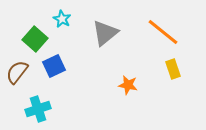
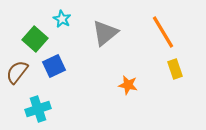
orange line: rotated 20 degrees clockwise
yellow rectangle: moved 2 px right
